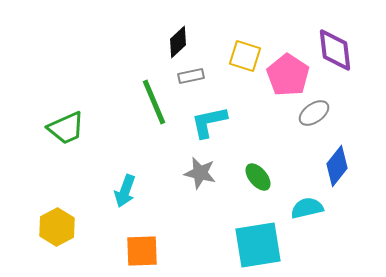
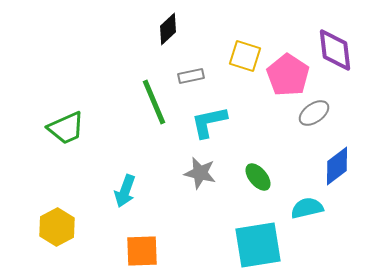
black diamond: moved 10 px left, 13 px up
blue diamond: rotated 15 degrees clockwise
